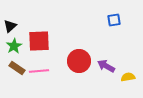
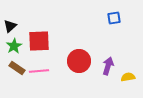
blue square: moved 2 px up
purple arrow: moved 2 px right; rotated 78 degrees clockwise
